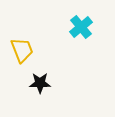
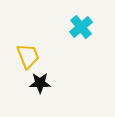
yellow trapezoid: moved 6 px right, 6 px down
